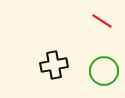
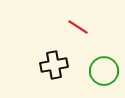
red line: moved 24 px left, 6 px down
